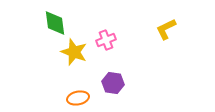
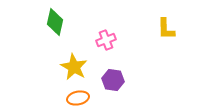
green diamond: moved 1 px up; rotated 20 degrees clockwise
yellow L-shape: rotated 65 degrees counterclockwise
yellow star: moved 15 px down; rotated 8 degrees clockwise
purple hexagon: moved 3 px up
